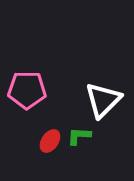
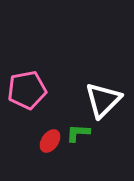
pink pentagon: rotated 12 degrees counterclockwise
green L-shape: moved 1 px left, 3 px up
